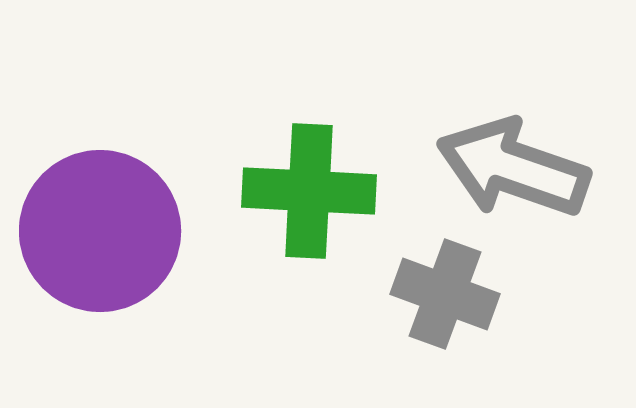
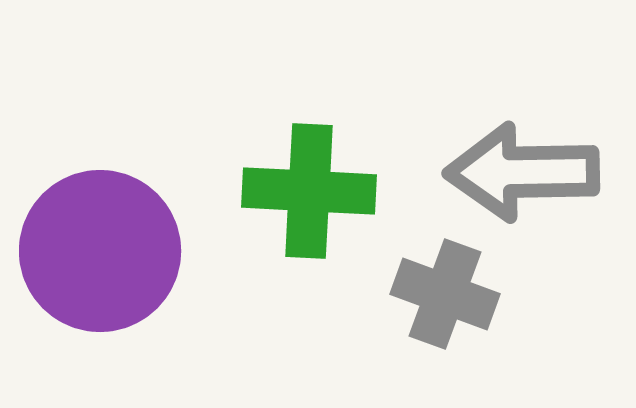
gray arrow: moved 9 px right, 4 px down; rotated 20 degrees counterclockwise
purple circle: moved 20 px down
